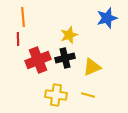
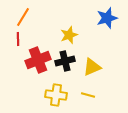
orange line: rotated 36 degrees clockwise
black cross: moved 3 px down
